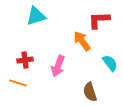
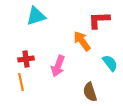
red cross: moved 1 px right, 1 px up
orange line: moved 3 px right, 1 px up; rotated 60 degrees clockwise
